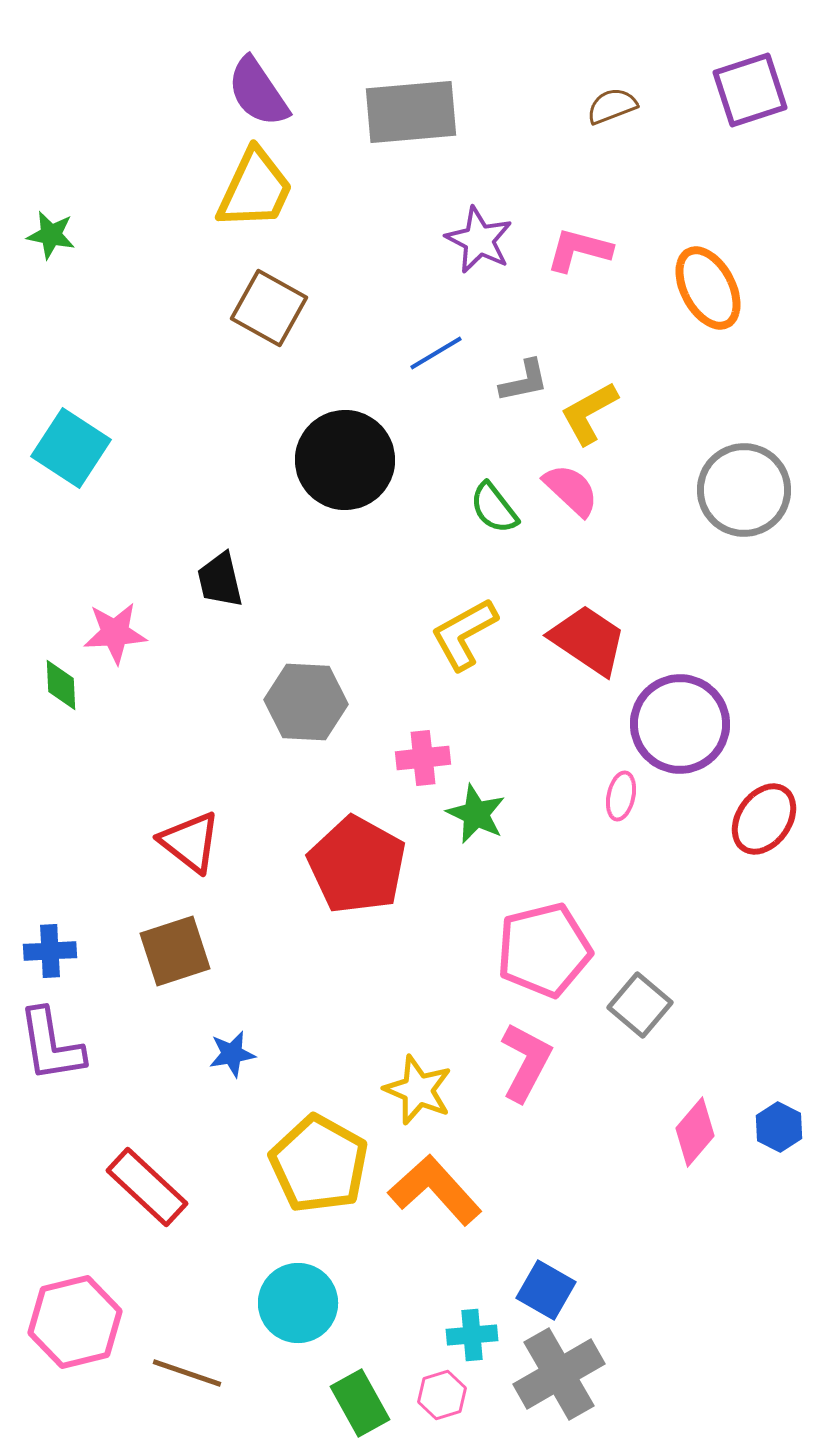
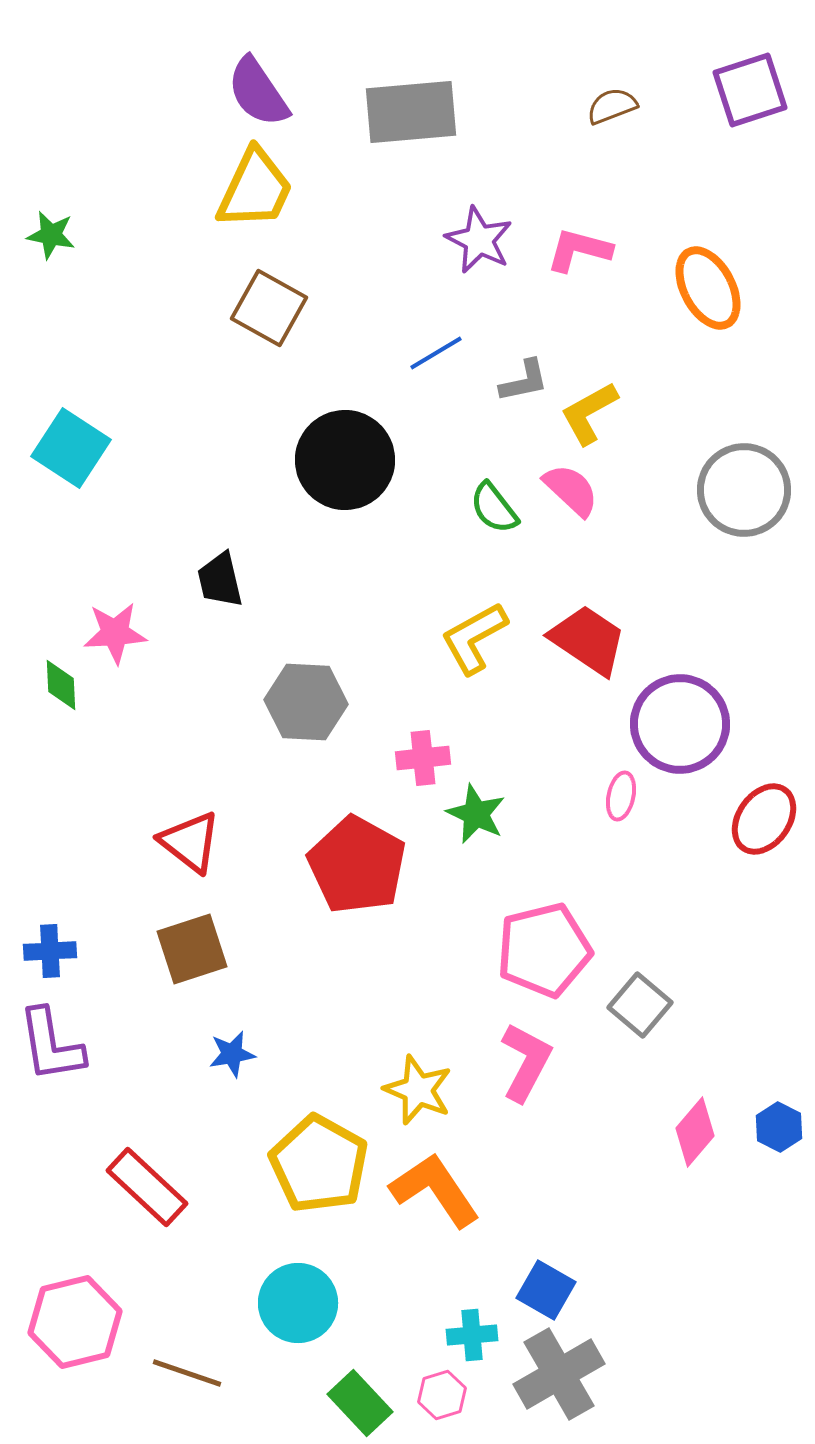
yellow L-shape at (464, 634): moved 10 px right, 4 px down
brown square at (175, 951): moved 17 px right, 2 px up
orange L-shape at (435, 1190): rotated 8 degrees clockwise
green rectangle at (360, 1403): rotated 14 degrees counterclockwise
